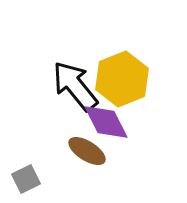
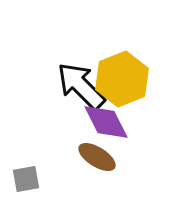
black arrow: moved 6 px right; rotated 6 degrees counterclockwise
brown ellipse: moved 10 px right, 6 px down
gray square: rotated 16 degrees clockwise
